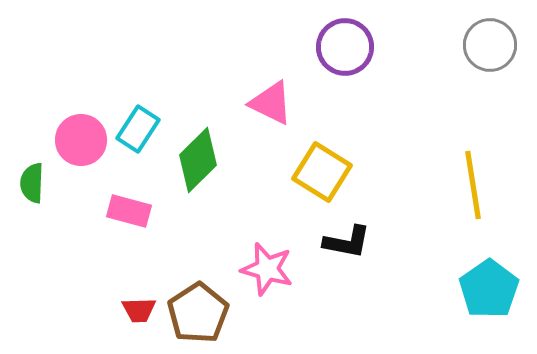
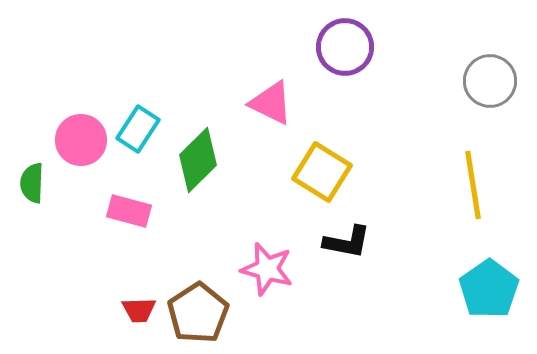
gray circle: moved 36 px down
